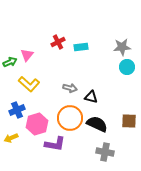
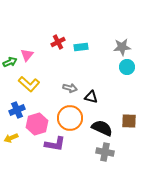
black semicircle: moved 5 px right, 4 px down
